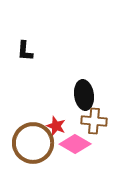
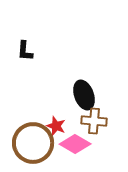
black ellipse: rotated 12 degrees counterclockwise
